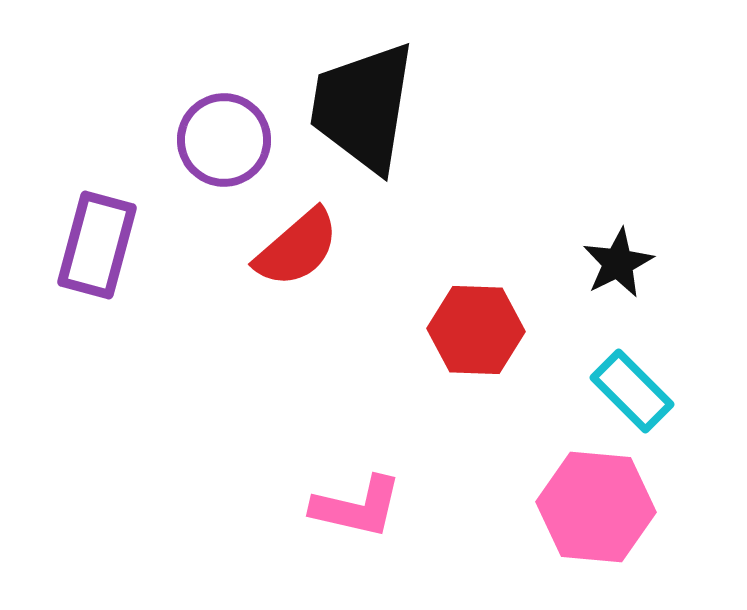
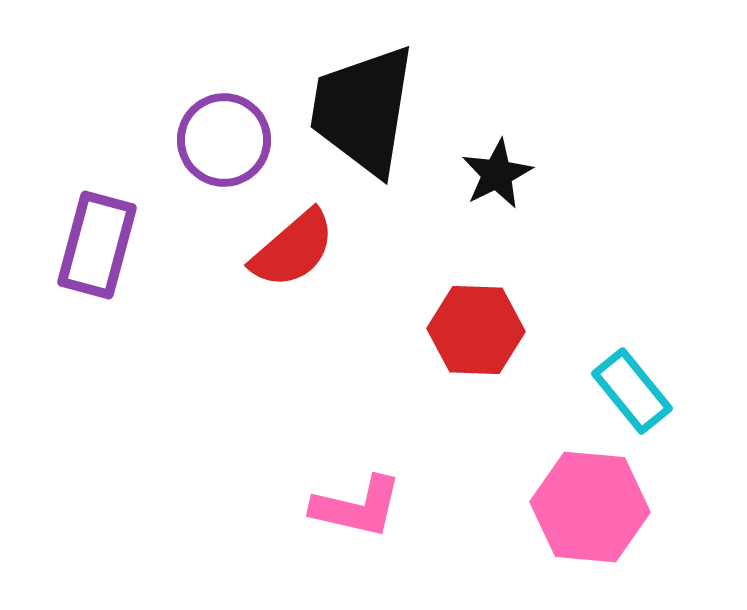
black trapezoid: moved 3 px down
red semicircle: moved 4 px left, 1 px down
black star: moved 121 px left, 89 px up
cyan rectangle: rotated 6 degrees clockwise
pink hexagon: moved 6 px left
